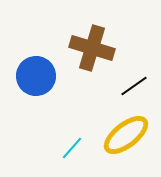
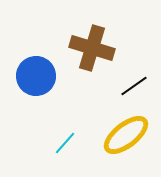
cyan line: moved 7 px left, 5 px up
